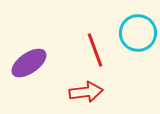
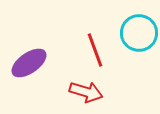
cyan circle: moved 1 px right
red arrow: rotated 24 degrees clockwise
